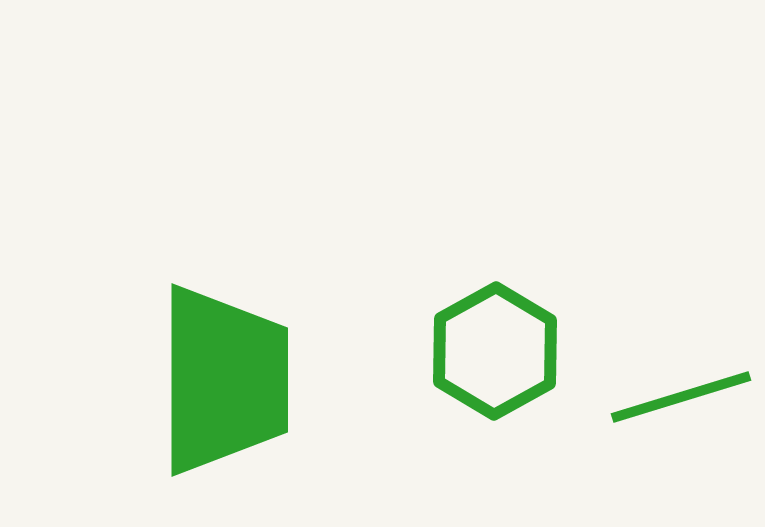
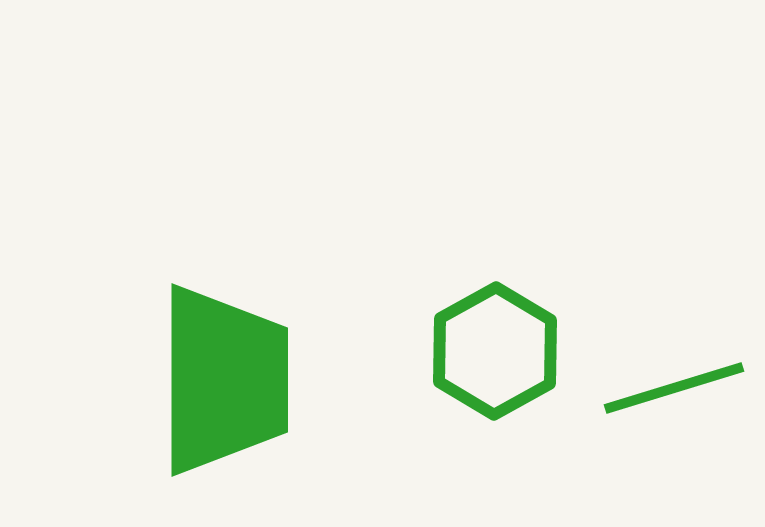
green line: moved 7 px left, 9 px up
